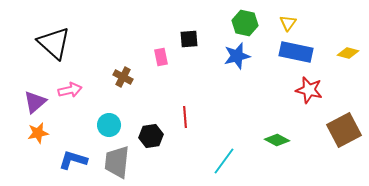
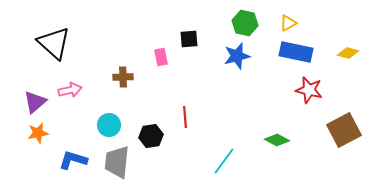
yellow triangle: rotated 24 degrees clockwise
brown cross: rotated 30 degrees counterclockwise
